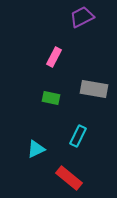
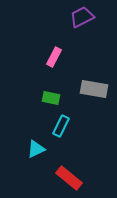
cyan rectangle: moved 17 px left, 10 px up
